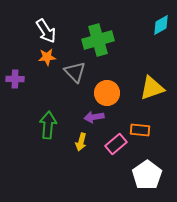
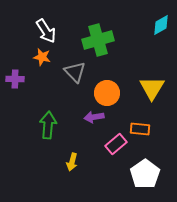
orange star: moved 5 px left; rotated 18 degrees clockwise
yellow triangle: rotated 40 degrees counterclockwise
orange rectangle: moved 1 px up
yellow arrow: moved 9 px left, 20 px down
white pentagon: moved 2 px left, 1 px up
